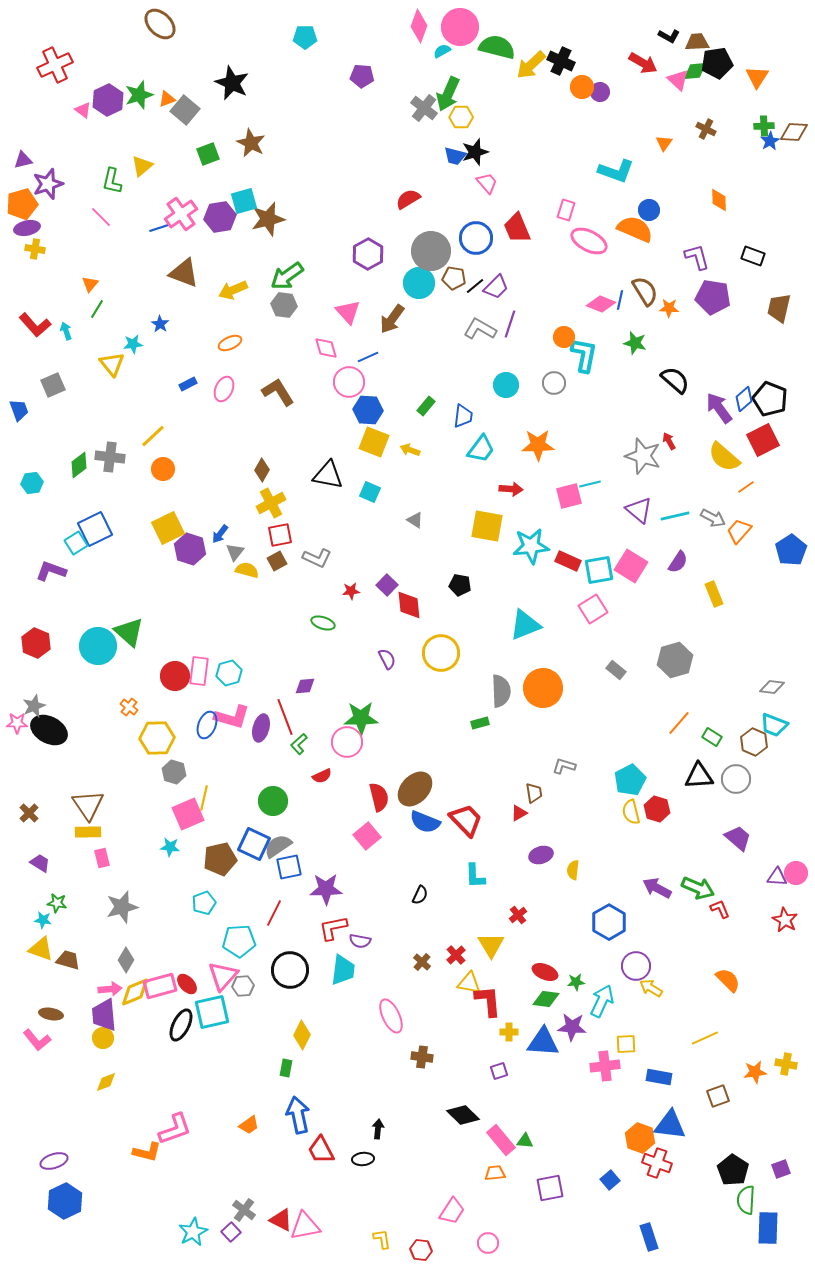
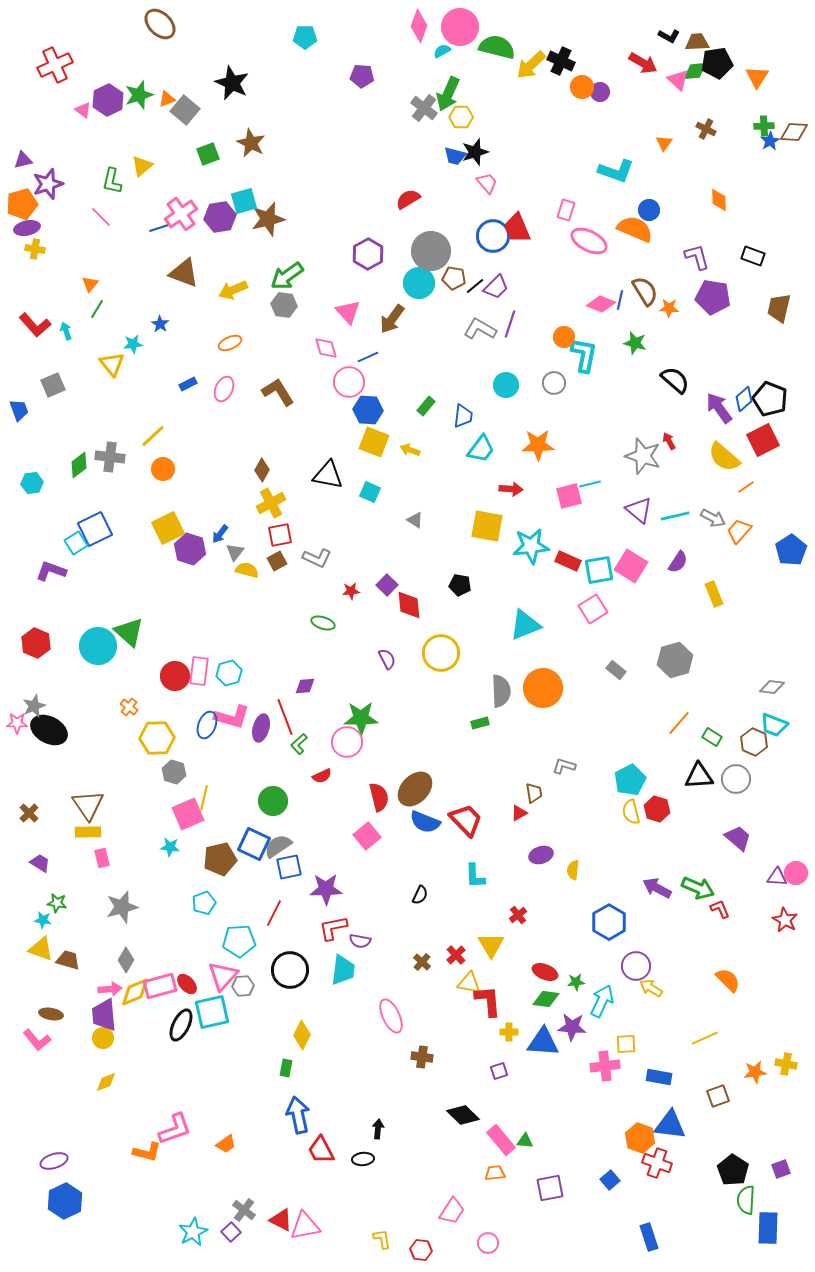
blue circle at (476, 238): moved 17 px right, 2 px up
orange trapezoid at (249, 1125): moved 23 px left, 19 px down
